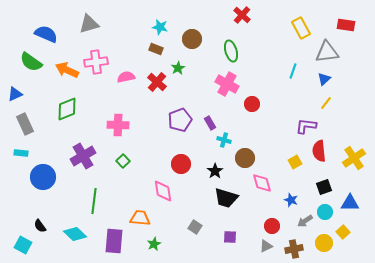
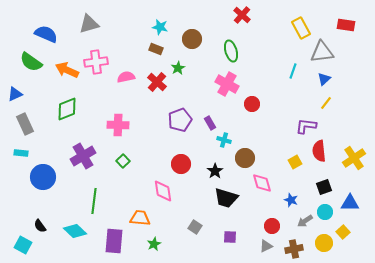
gray triangle at (327, 52): moved 5 px left
cyan diamond at (75, 234): moved 3 px up
